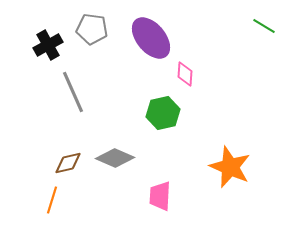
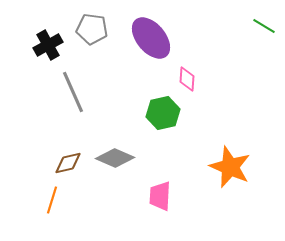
pink diamond: moved 2 px right, 5 px down
